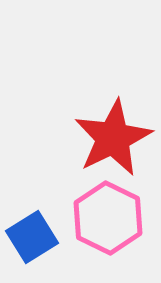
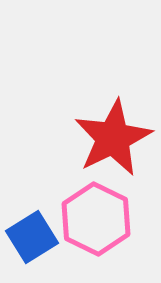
pink hexagon: moved 12 px left, 1 px down
